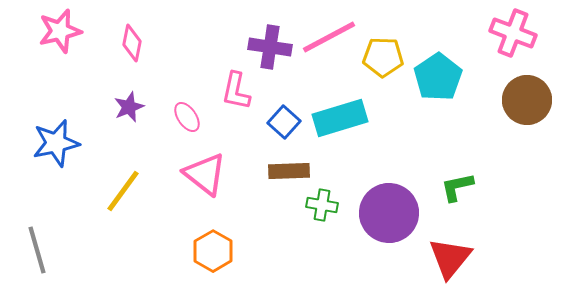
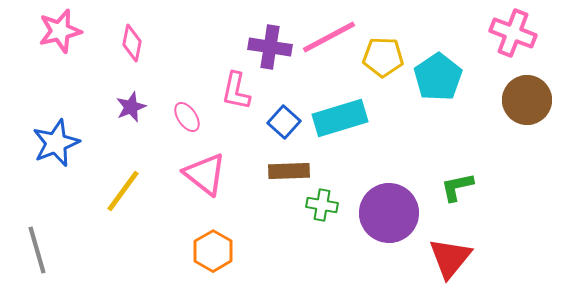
purple star: moved 2 px right
blue star: rotated 9 degrees counterclockwise
